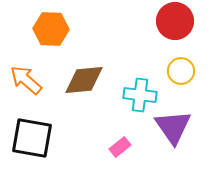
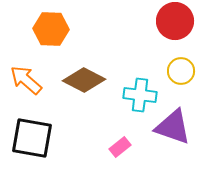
brown diamond: rotated 33 degrees clockwise
purple triangle: rotated 36 degrees counterclockwise
